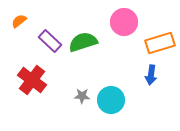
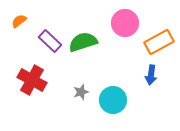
pink circle: moved 1 px right, 1 px down
orange rectangle: moved 1 px left, 1 px up; rotated 12 degrees counterclockwise
red cross: rotated 8 degrees counterclockwise
gray star: moved 1 px left, 4 px up; rotated 21 degrees counterclockwise
cyan circle: moved 2 px right
